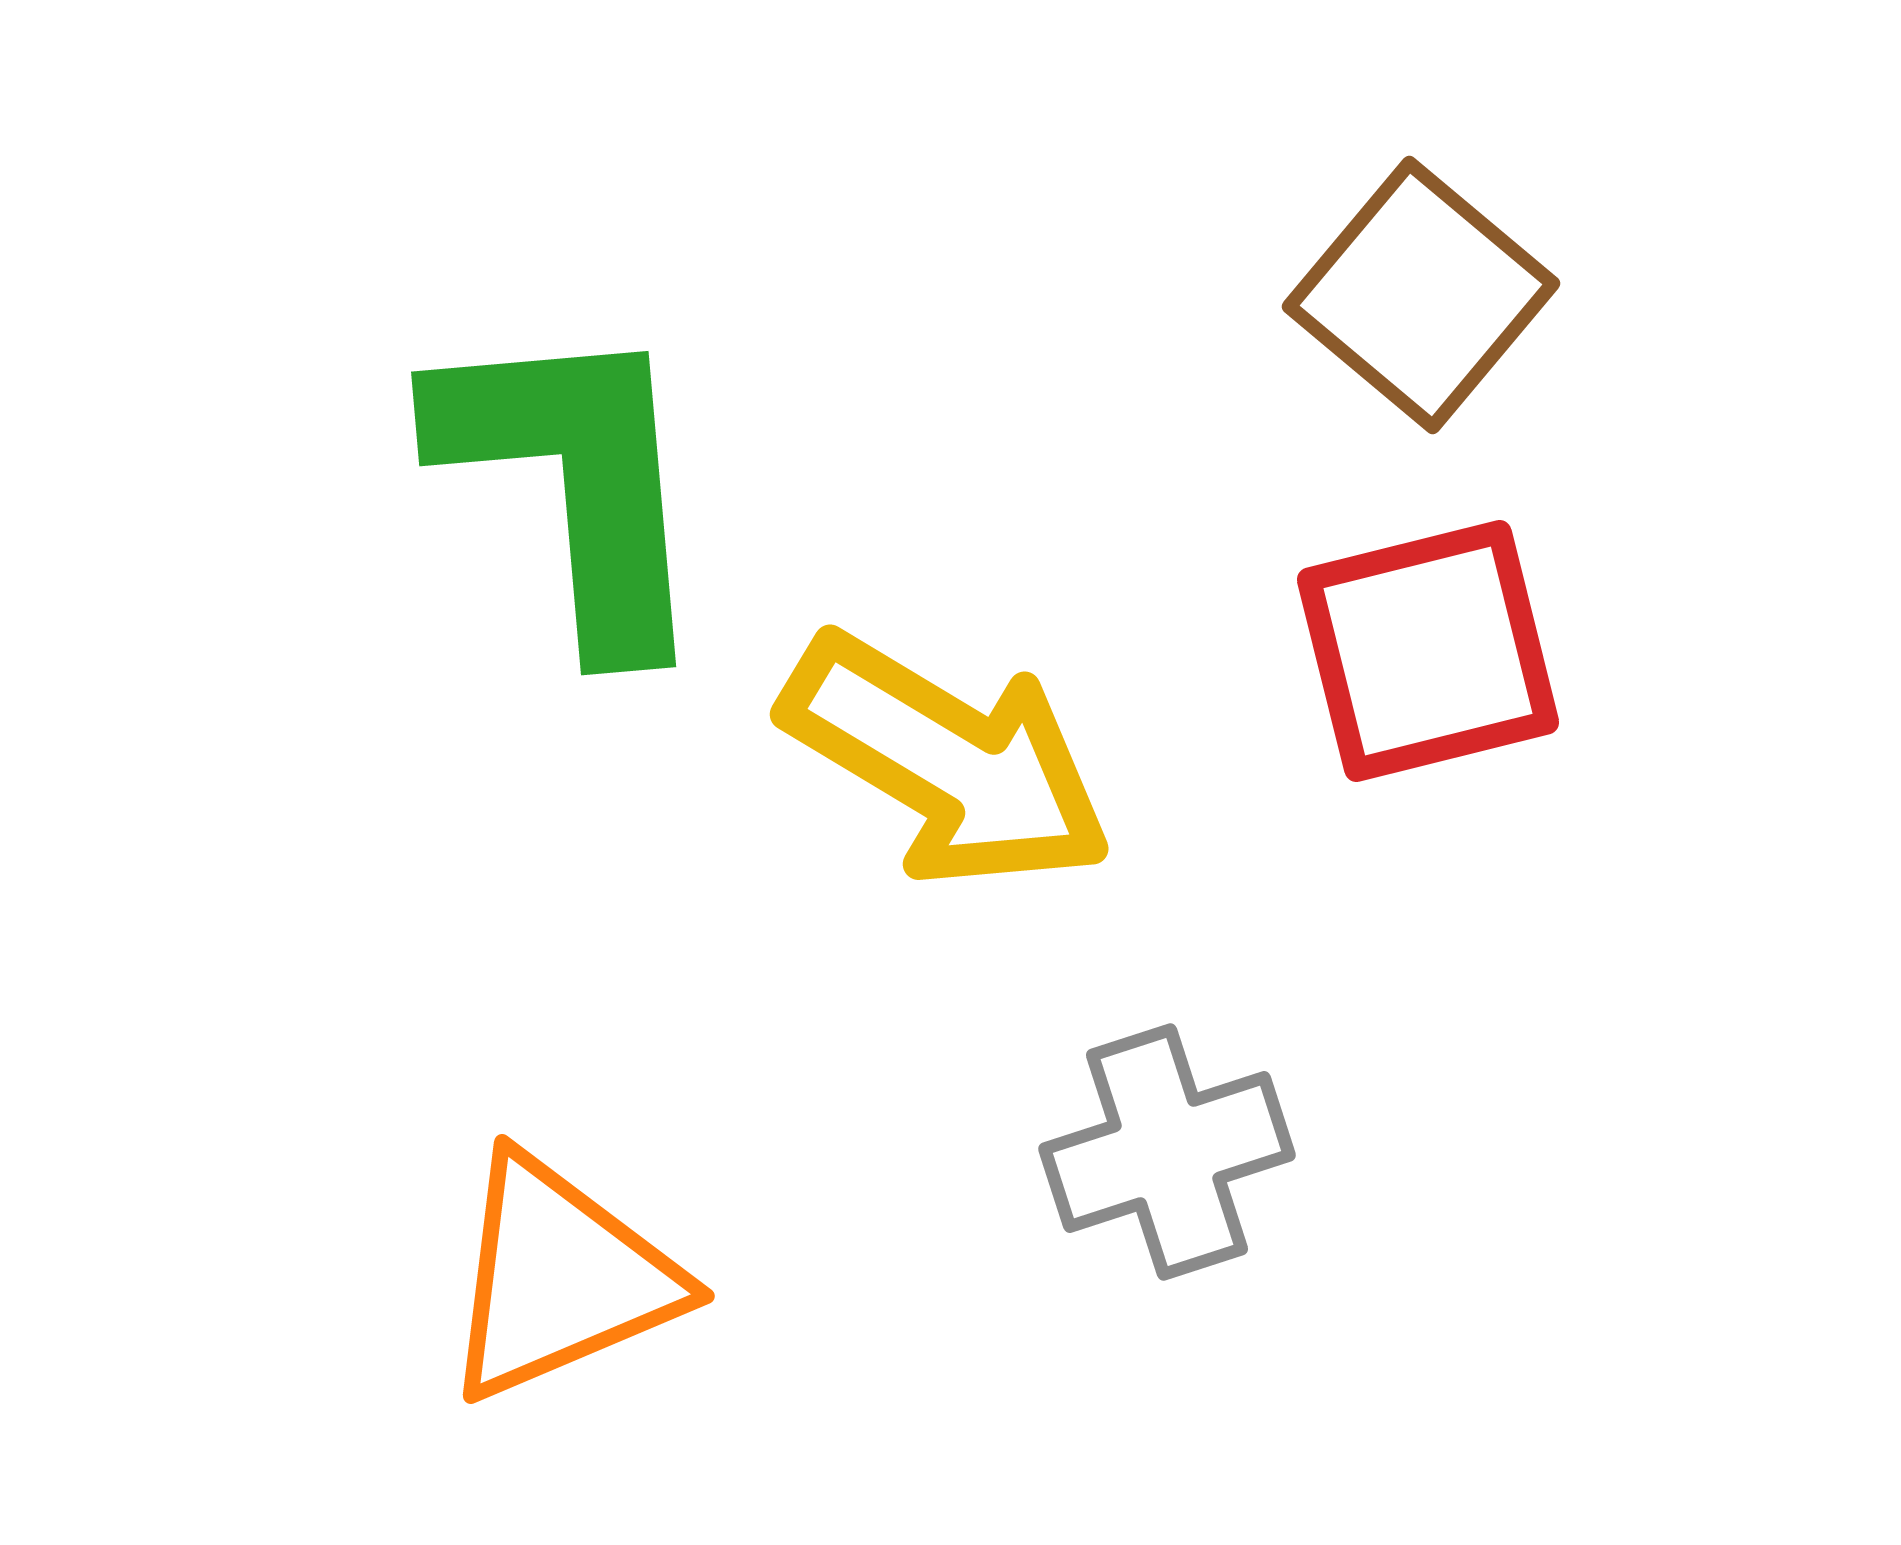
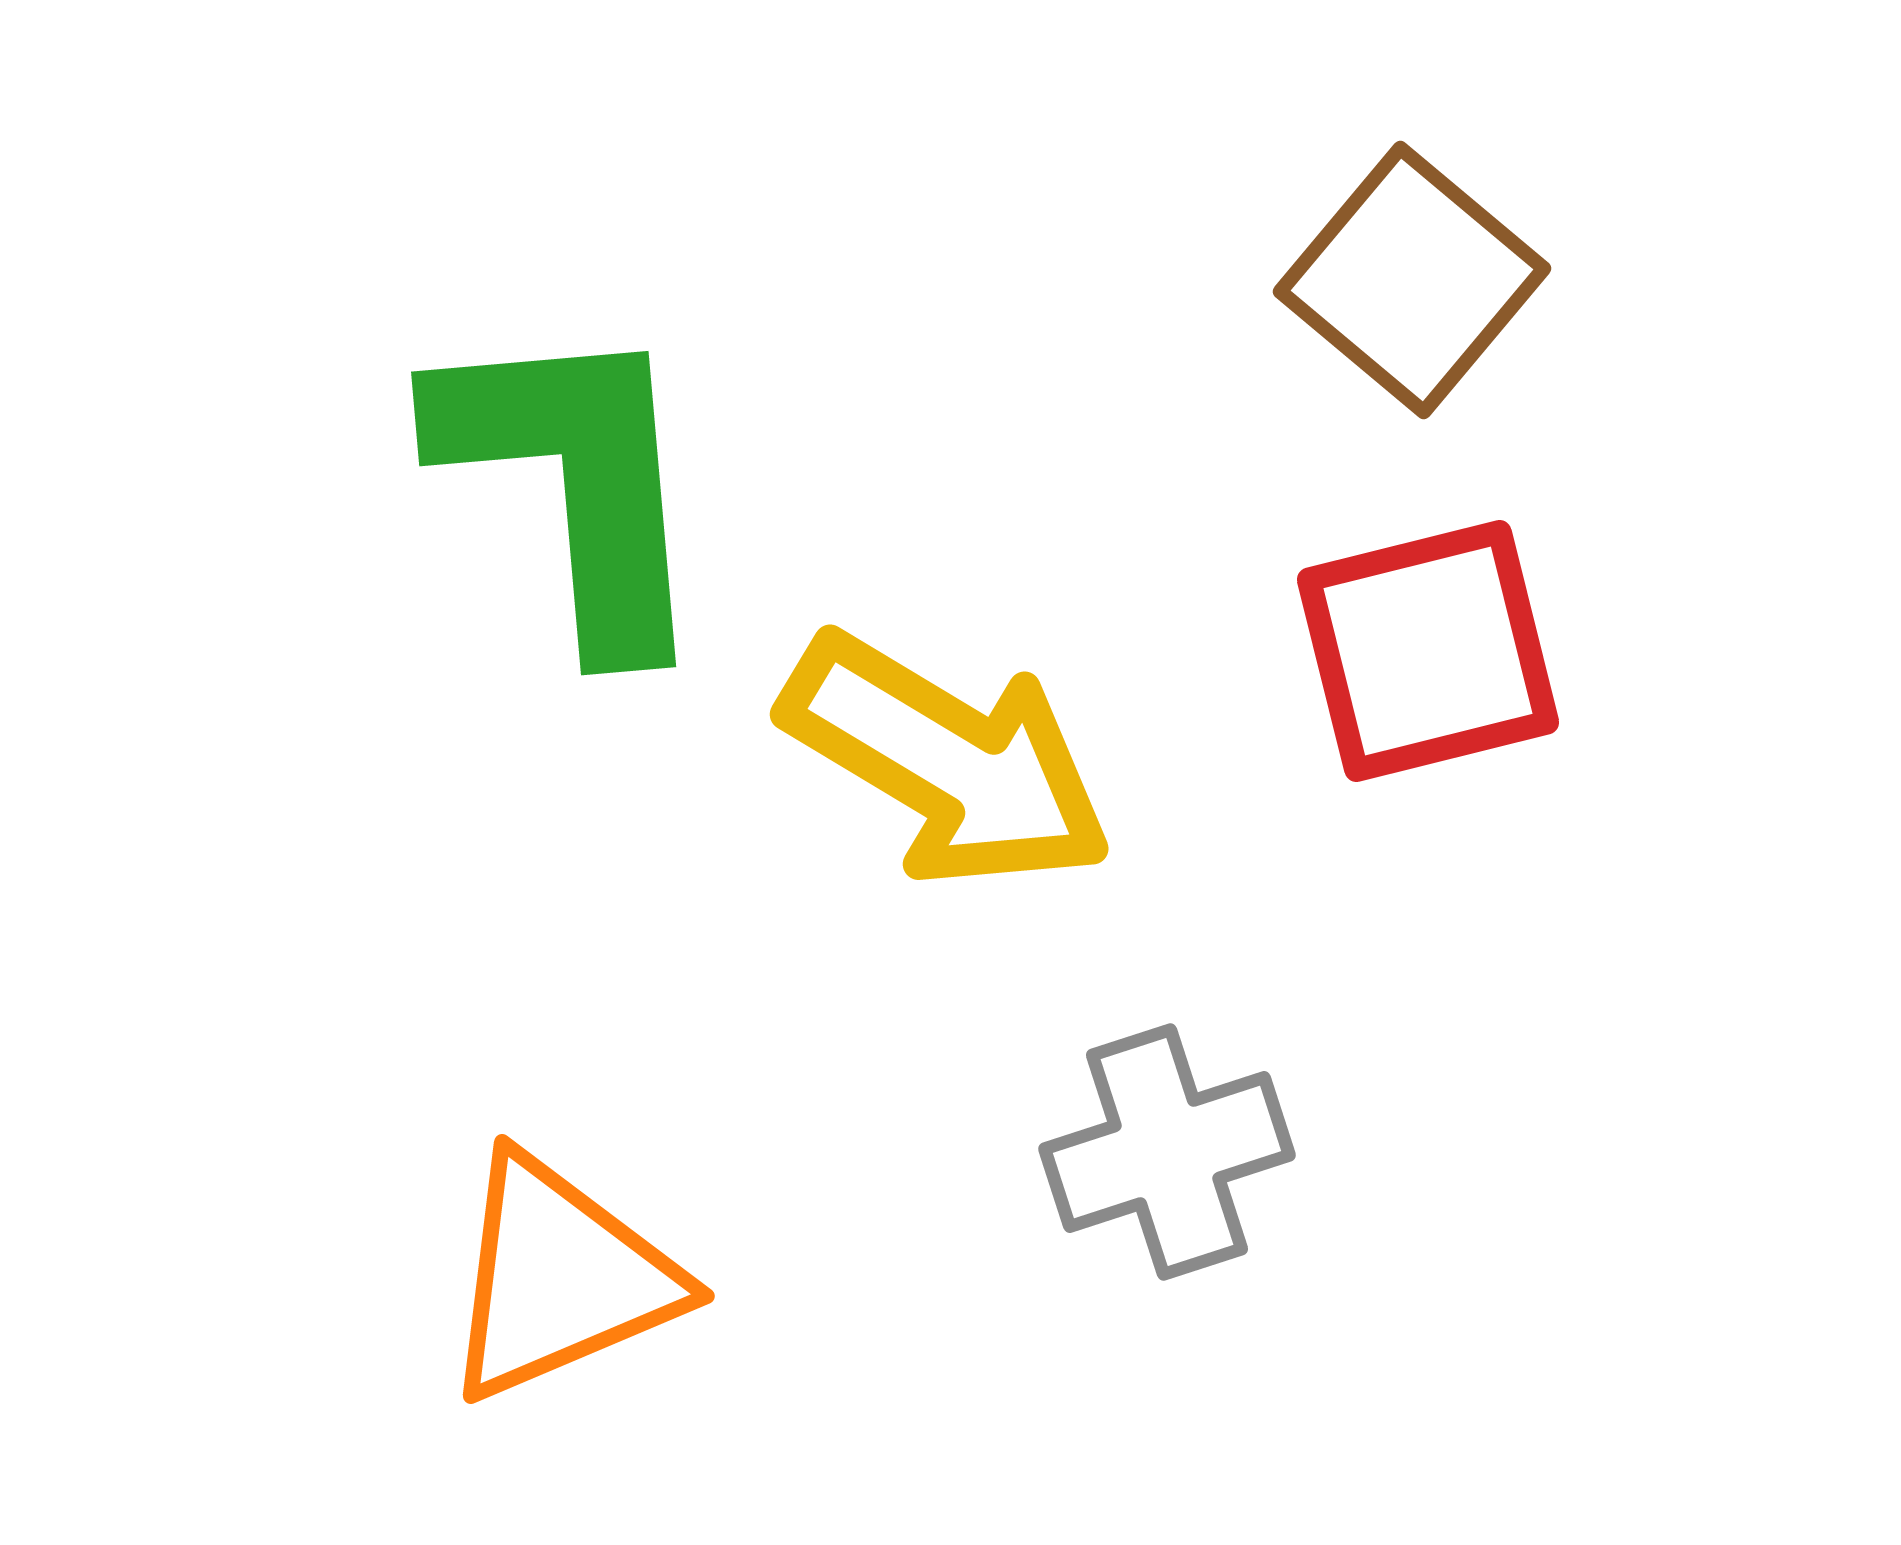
brown square: moved 9 px left, 15 px up
